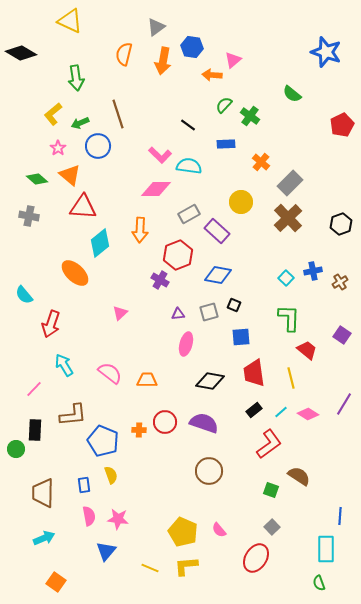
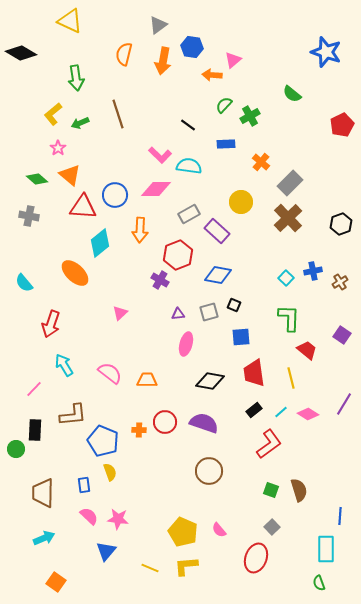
gray triangle at (156, 27): moved 2 px right, 2 px up
green cross at (250, 116): rotated 24 degrees clockwise
blue circle at (98, 146): moved 17 px right, 49 px down
cyan semicircle at (24, 295): moved 12 px up
yellow semicircle at (111, 475): moved 1 px left, 3 px up
brown semicircle at (299, 476): moved 14 px down; rotated 40 degrees clockwise
pink semicircle at (89, 516): rotated 36 degrees counterclockwise
red ellipse at (256, 558): rotated 12 degrees counterclockwise
